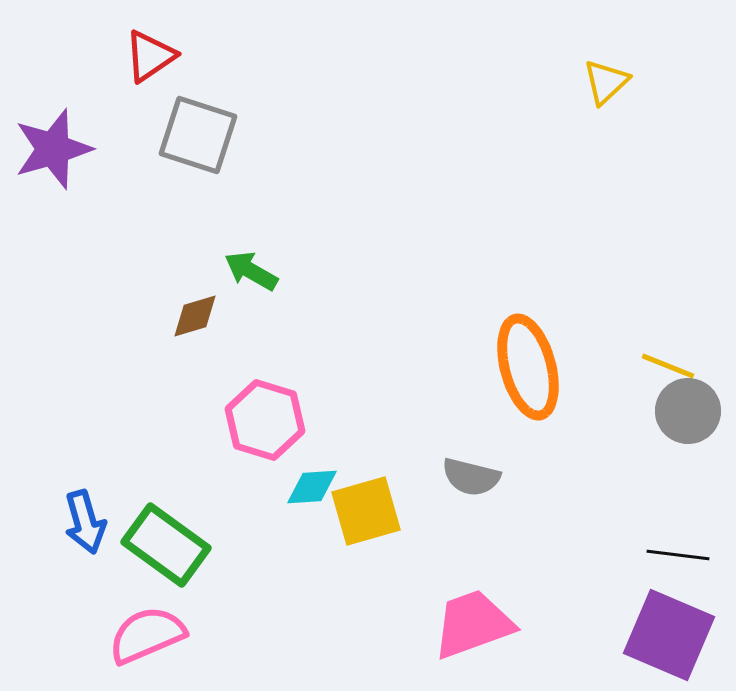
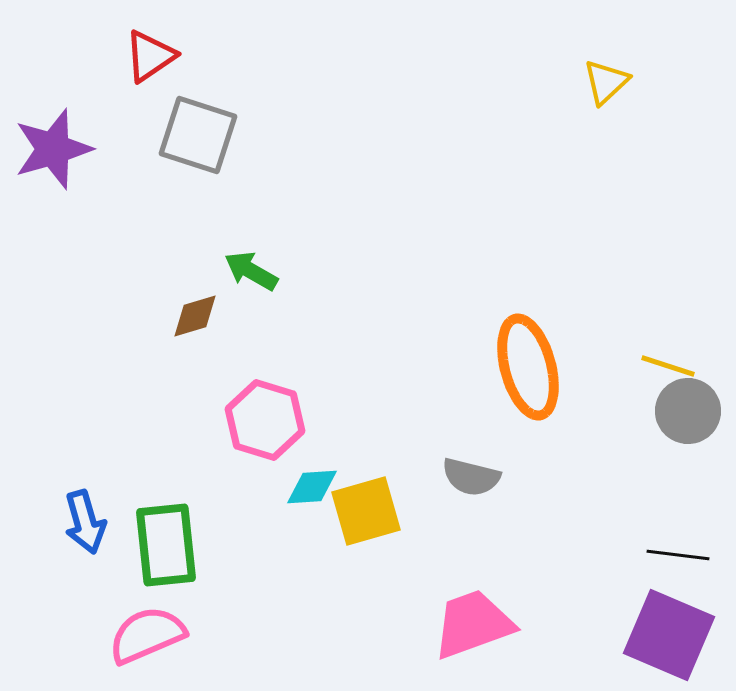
yellow line: rotated 4 degrees counterclockwise
green rectangle: rotated 48 degrees clockwise
